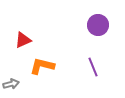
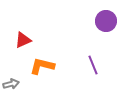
purple circle: moved 8 px right, 4 px up
purple line: moved 2 px up
